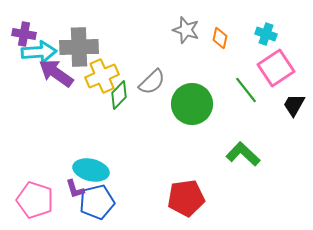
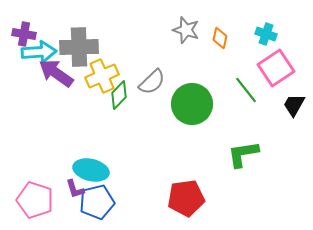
green L-shape: rotated 52 degrees counterclockwise
